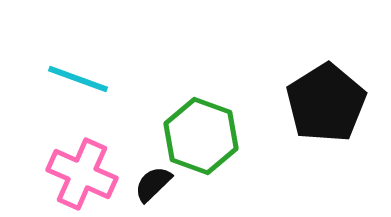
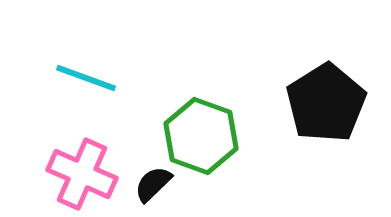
cyan line: moved 8 px right, 1 px up
